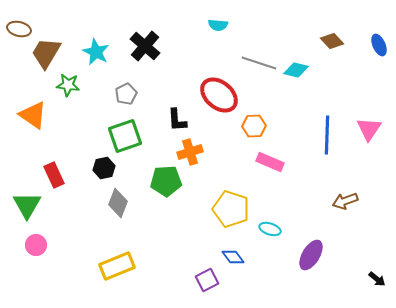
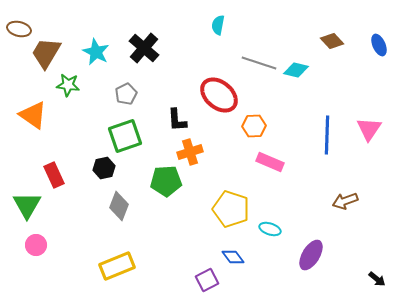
cyan semicircle: rotated 96 degrees clockwise
black cross: moved 1 px left, 2 px down
gray diamond: moved 1 px right, 3 px down
